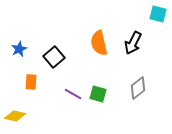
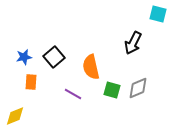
orange semicircle: moved 8 px left, 24 px down
blue star: moved 5 px right, 8 px down; rotated 14 degrees clockwise
gray diamond: rotated 15 degrees clockwise
green square: moved 14 px right, 4 px up
yellow diamond: rotated 35 degrees counterclockwise
